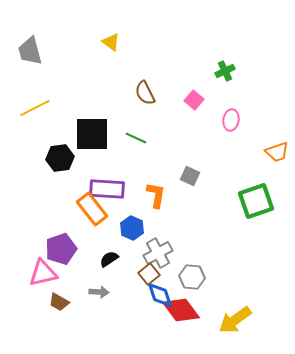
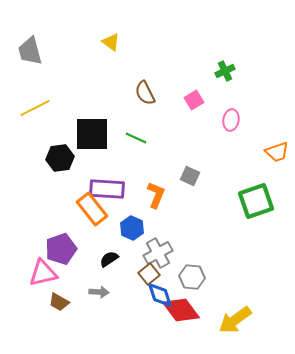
pink square: rotated 18 degrees clockwise
orange L-shape: rotated 12 degrees clockwise
